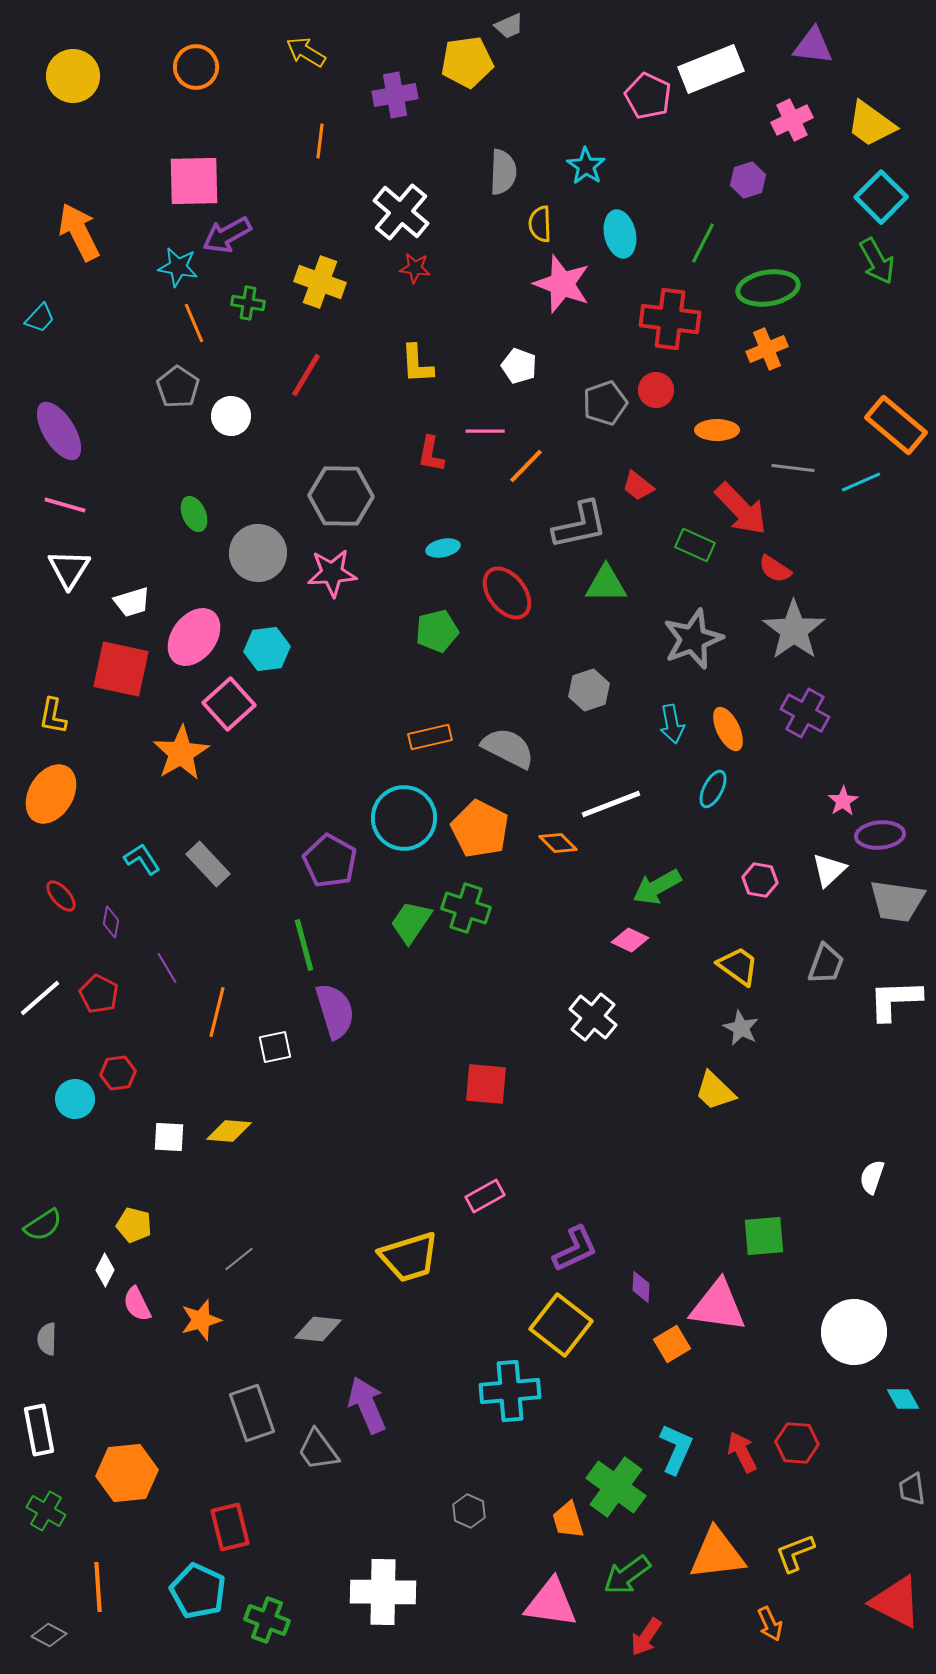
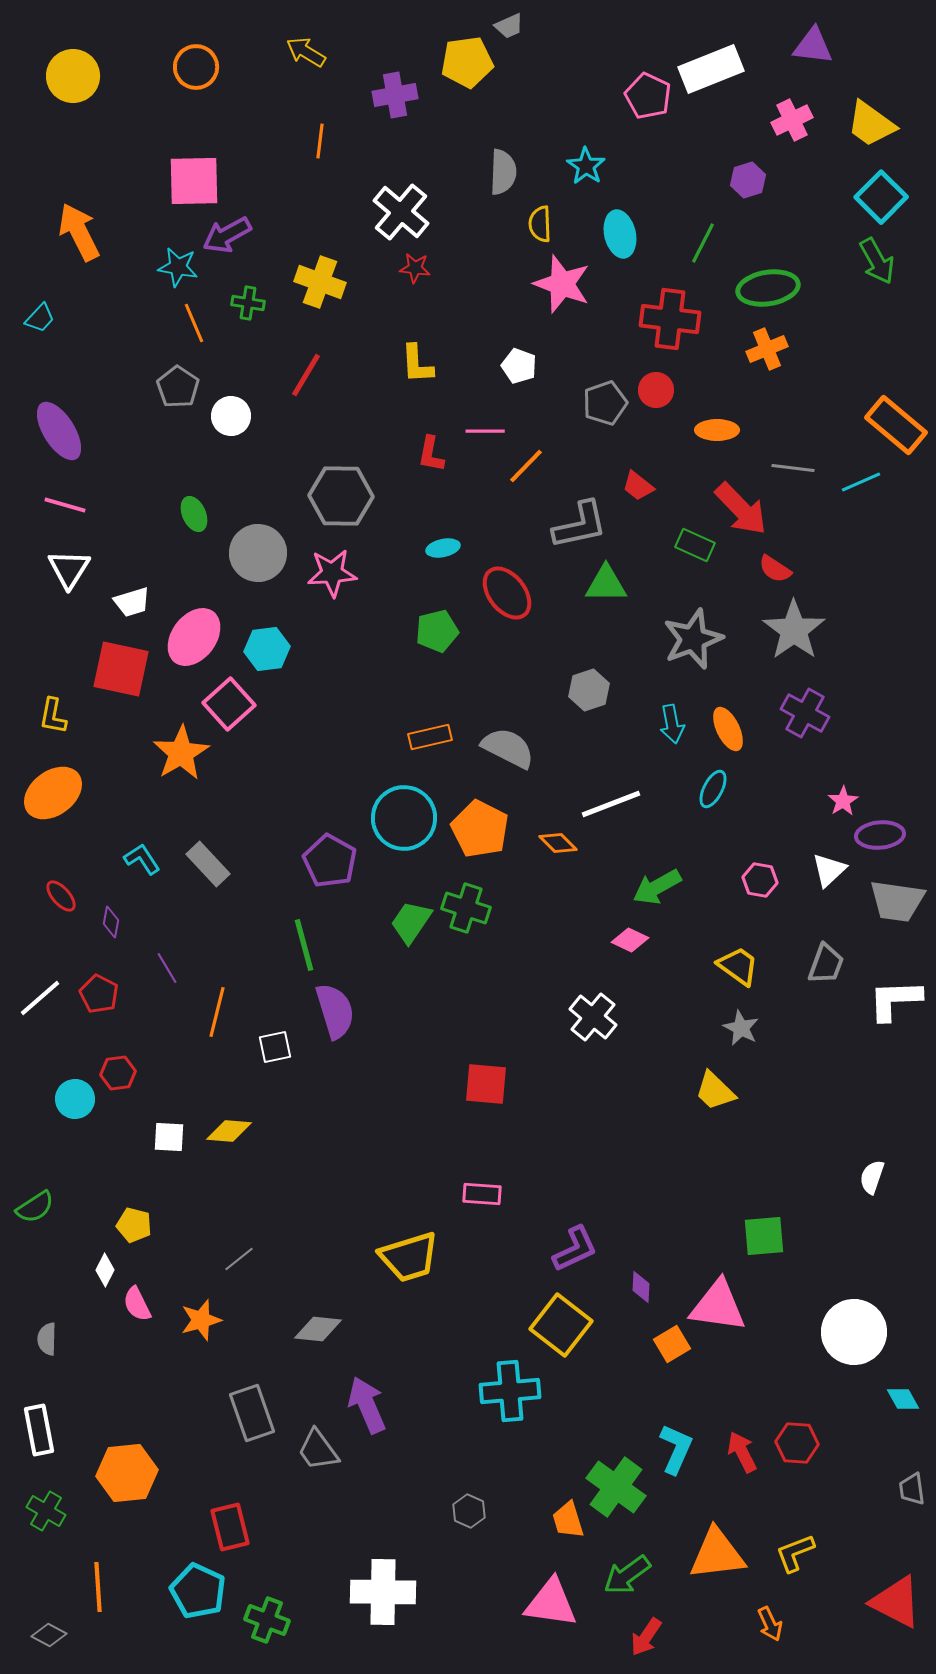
orange ellipse at (51, 794): moved 2 px right, 1 px up; rotated 22 degrees clockwise
pink rectangle at (485, 1196): moved 3 px left, 2 px up; rotated 33 degrees clockwise
green semicircle at (43, 1225): moved 8 px left, 18 px up
